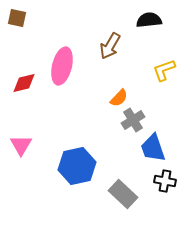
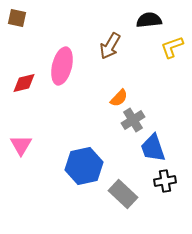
yellow L-shape: moved 8 px right, 23 px up
blue hexagon: moved 7 px right
black cross: rotated 20 degrees counterclockwise
